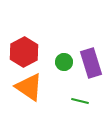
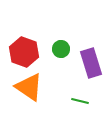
red hexagon: rotated 12 degrees counterclockwise
green circle: moved 3 px left, 13 px up
